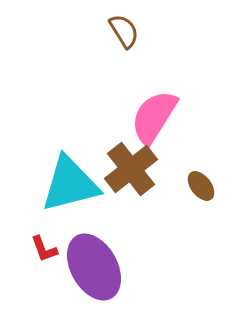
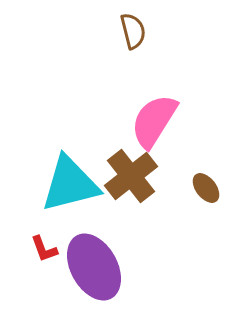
brown semicircle: moved 9 px right; rotated 18 degrees clockwise
pink semicircle: moved 4 px down
brown cross: moved 7 px down
brown ellipse: moved 5 px right, 2 px down
